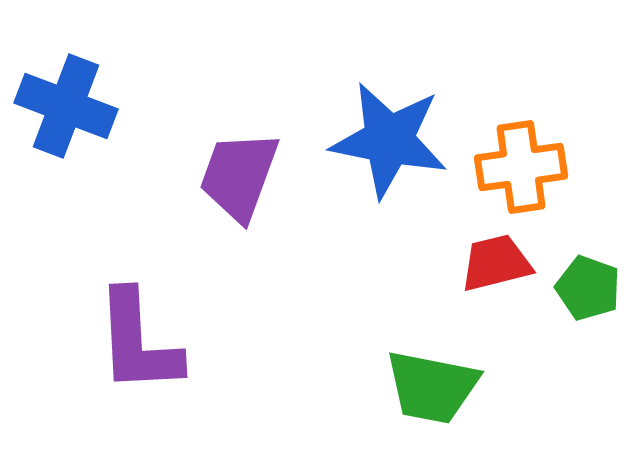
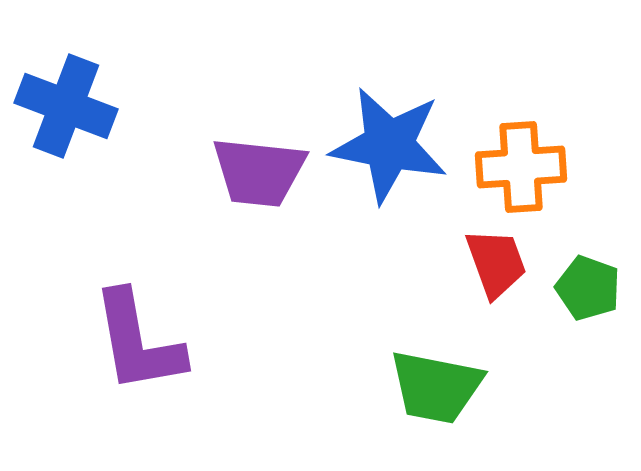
blue star: moved 5 px down
orange cross: rotated 4 degrees clockwise
purple trapezoid: moved 20 px right, 4 px up; rotated 104 degrees counterclockwise
red trapezoid: rotated 84 degrees clockwise
purple L-shape: rotated 7 degrees counterclockwise
green trapezoid: moved 4 px right
